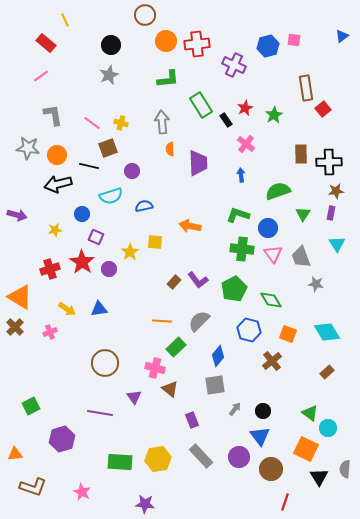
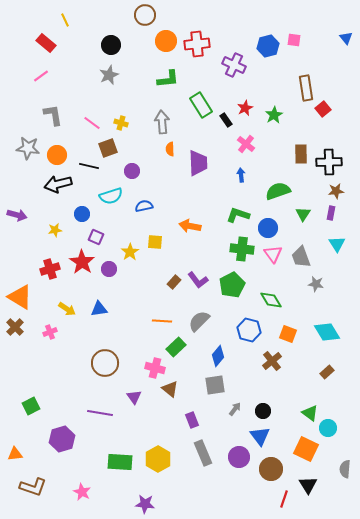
blue triangle at (342, 36): moved 4 px right, 2 px down; rotated 32 degrees counterclockwise
green pentagon at (234, 289): moved 2 px left, 4 px up
gray rectangle at (201, 456): moved 2 px right, 3 px up; rotated 20 degrees clockwise
yellow hexagon at (158, 459): rotated 20 degrees counterclockwise
black triangle at (319, 477): moved 11 px left, 8 px down
red line at (285, 502): moved 1 px left, 3 px up
